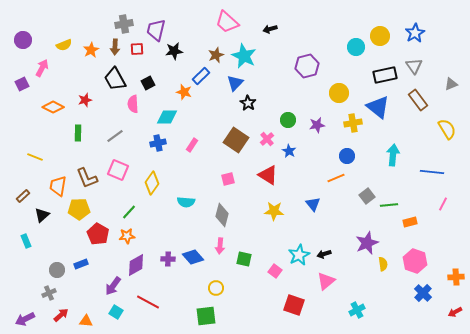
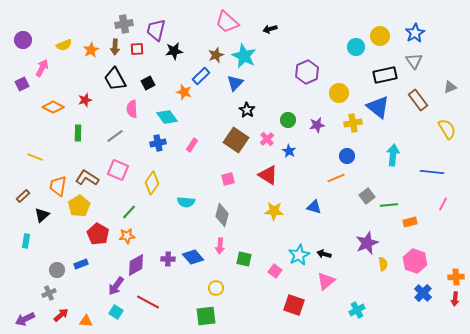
purple hexagon at (307, 66): moved 6 px down; rotated 10 degrees counterclockwise
gray triangle at (414, 66): moved 5 px up
gray triangle at (451, 84): moved 1 px left, 3 px down
black star at (248, 103): moved 1 px left, 7 px down
pink semicircle at (133, 104): moved 1 px left, 5 px down
cyan diamond at (167, 117): rotated 55 degrees clockwise
brown L-shape at (87, 178): rotated 145 degrees clockwise
blue triangle at (313, 204): moved 1 px right, 3 px down; rotated 35 degrees counterclockwise
yellow pentagon at (79, 209): moved 3 px up; rotated 30 degrees counterclockwise
cyan rectangle at (26, 241): rotated 32 degrees clockwise
black arrow at (324, 254): rotated 32 degrees clockwise
purple arrow at (113, 286): moved 3 px right
red arrow at (455, 312): moved 13 px up; rotated 56 degrees counterclockwise
